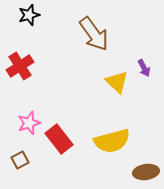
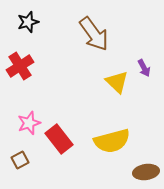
black star: moved 1 px left, 7 px down
